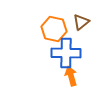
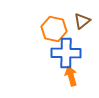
brown triangle: moved 1 px right, 1 px up
